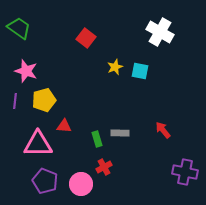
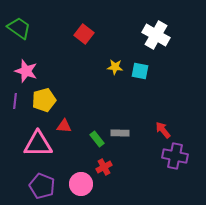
white cross: moved 4 px left, 3 px down
red square: moved 2 px left, 4 px up
yellow star: rotated 28 degrees clockwise
green rectangle: rotated 21 degrees counterclockwise
purple cross: moved 10 px left, 16 px up
purple pentagon: moved 3 px left, 5 px down
